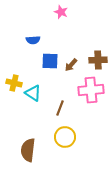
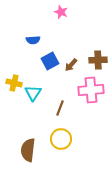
blue square: rotated 30 degrees counterclockwise
cyan triangle: rotated 30 degrees clockwise
yellow circle: moved 4 px left, 2 px down
